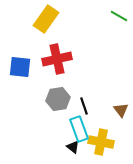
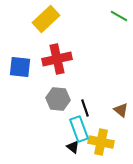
yellow rectangle: rotated 12 degrees clockwise
gray hexagon: rotated 15 degrees clockwise
black line: moved 1 px right, 2 px down
brown triangle: rotated 14 degrees counterclockwise
